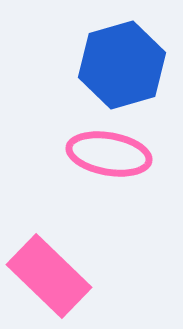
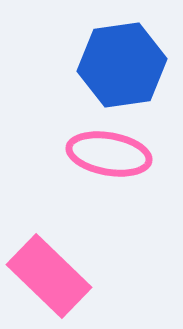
blue hexagon: rotated 8 degrees clockwise
